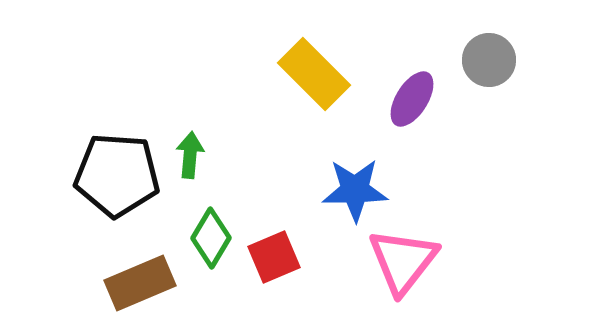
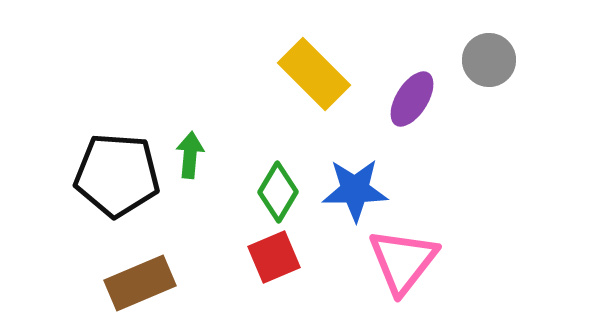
green diamond: moved 67 px right, 46 px up
